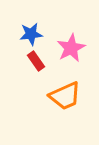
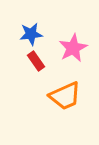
pink star: moved 2 px right
